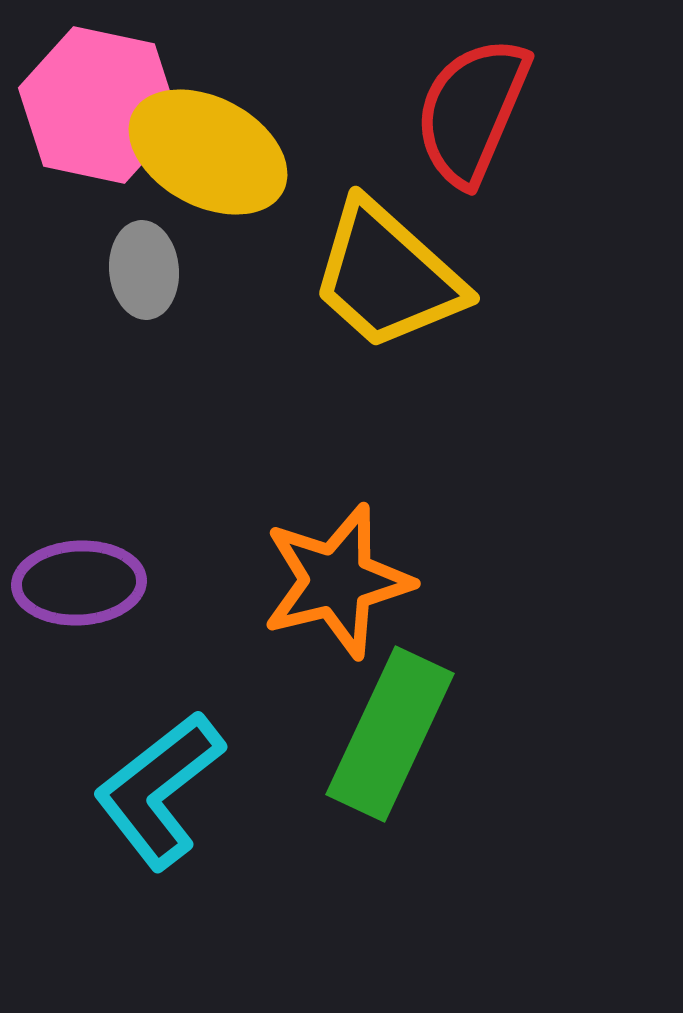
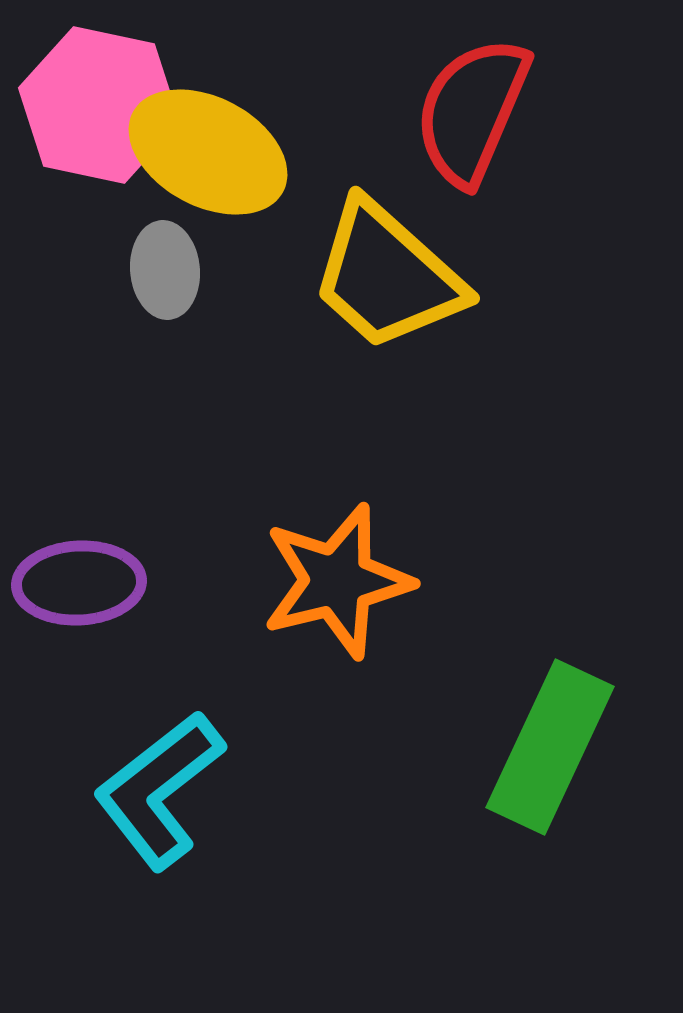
gray ellipse: moved 21 px right
green rectangle: moved 160 px right, 13 px down
